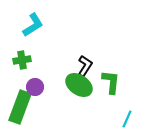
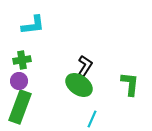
cyan L-shape: rotated 25 degrees clockwise
green L-shape: moved 19 px right, 2 px down
purple circle: moved 16 px left, 6 px up
cyan line: moved 35 px left
